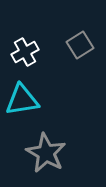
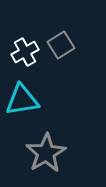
gray square: moved 19 px left
gray star: rotated 12 degrees clockwise
